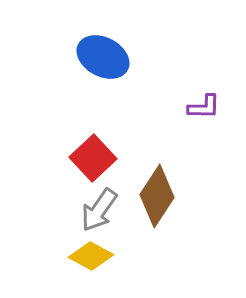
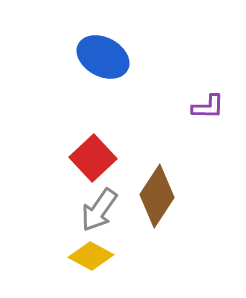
purple L-shape: moved 4 px right
